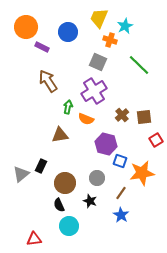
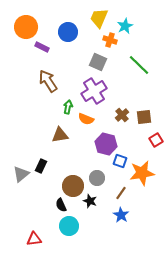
brown circle: moved 8 px right, 3 px down
black semicircle: moved 2 px right
